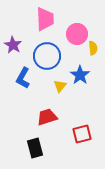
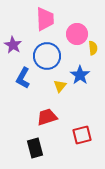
red square: moved 1 px down
